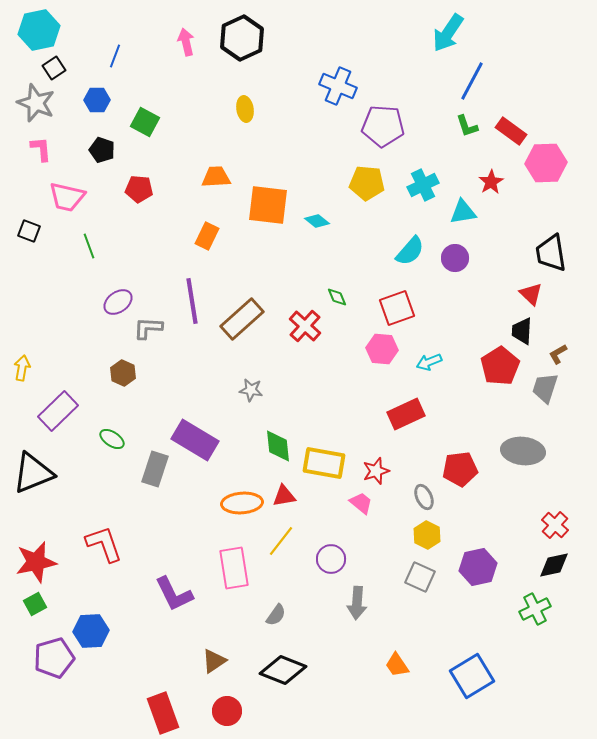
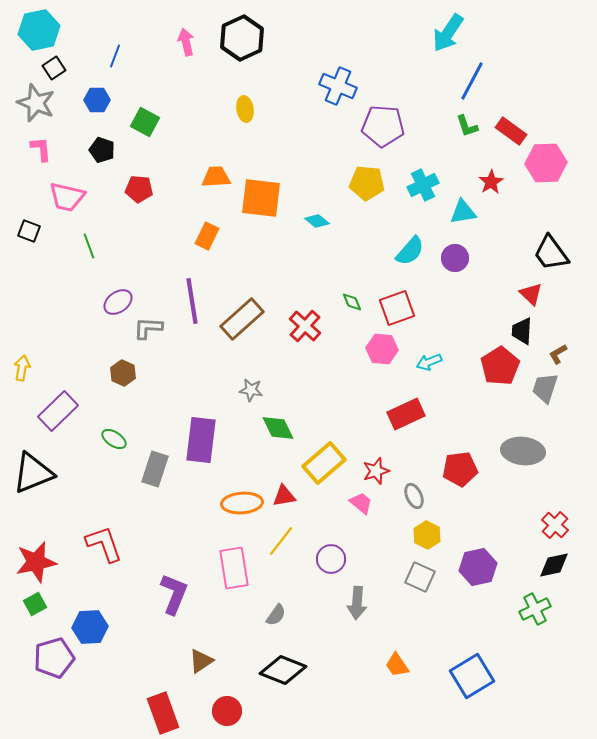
orange square at (268, 205): moved 7 px left, 7 px up
black trapezoid at (551, 253): rotated 27 degrees counterclockwise
green diamond at (337, 297): moved 15 px right, 5 px down
green ellipse at (112, 439): moved 2 px right
purple rectangle at (195, 440): moved 6 px right; rotated 66 degrees clockwise
green diamond at (278, 446): moved 18 px up; rotated 20 degrees counterclockwise
yellow rectangle at (324, 463): rotated 51 degrees counterclockwise
gray ellipse at (424, 497): moved 10 px left, 1 px up
purple L-shape at (174, 594): rotated 132 degrees counterclockwise
blue hexagon at (91, 631): moved 1 px left, 4 px up
brown triangle at (214, 661): moved 13 px left
